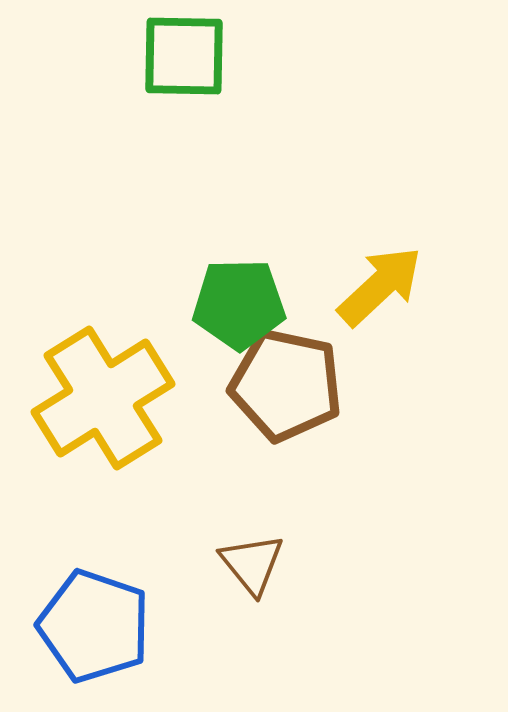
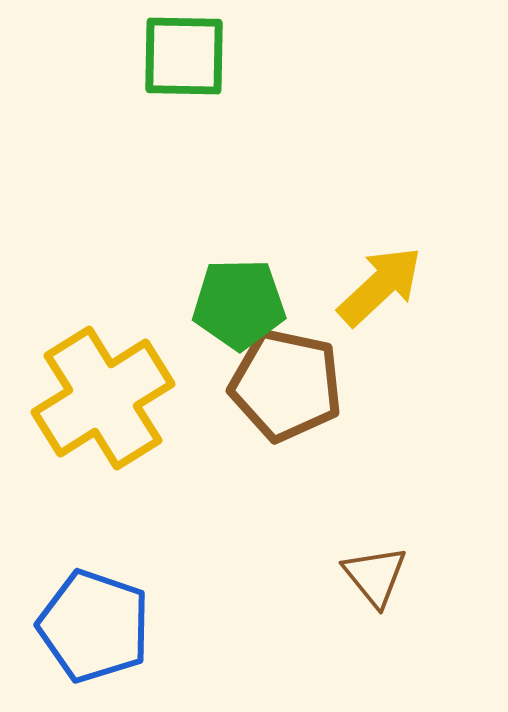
brown triangle: moved 123 px right, 12 px down
